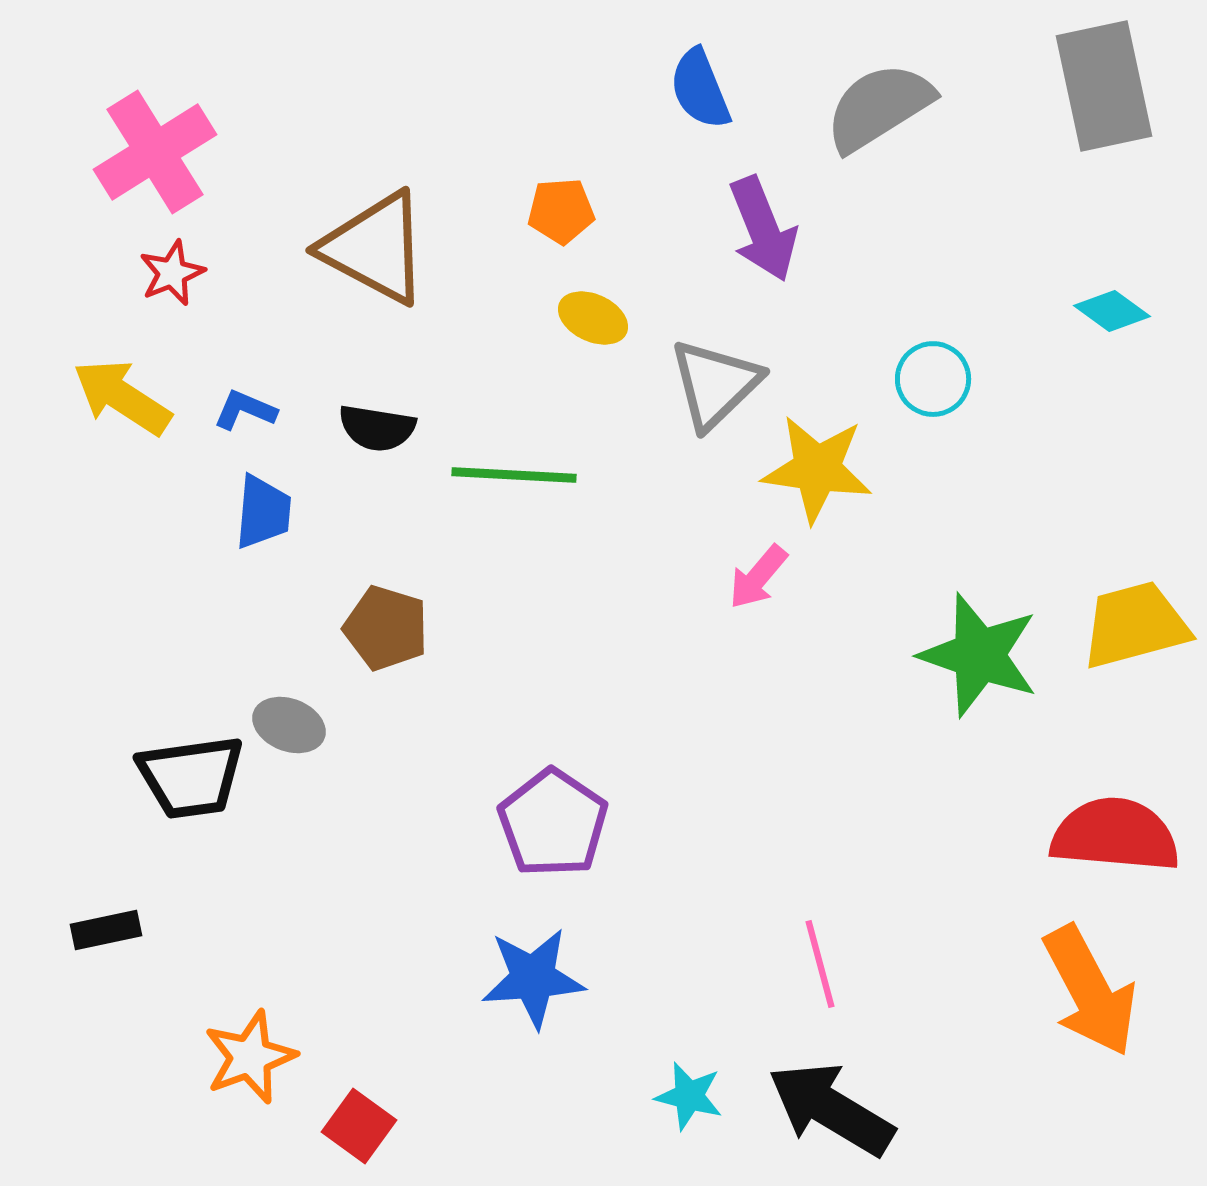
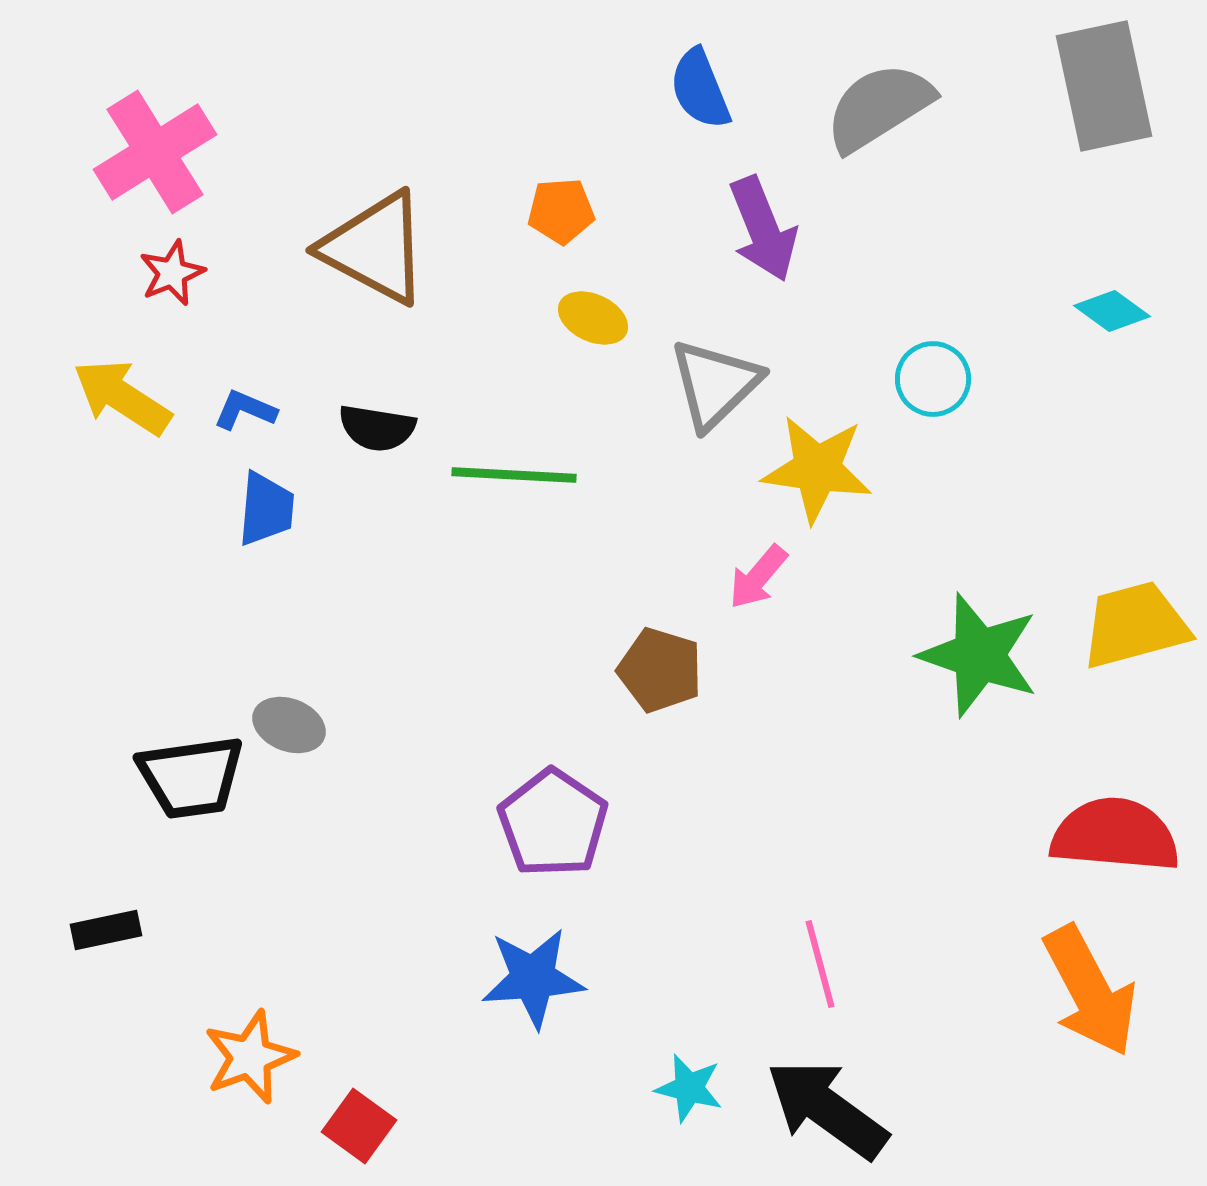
blue trapezoid: moved 3 px right, 3 px up
brown pentagon: moved 274 px right, 42 px down
cyan star: moved 8 px up
black arrow: moved 4 px left; rotated 5 degrees clockwise
